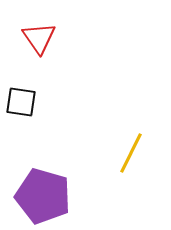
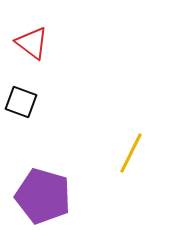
red triangle: moved 7 px left, 5 px down; rotated 18 degrees counterclockwise
black square: rotated 12 degrees clockwise
